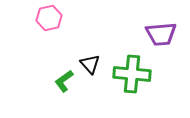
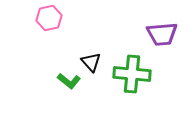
purple trapezoid: moved 1 px right
black triangle: moved 1 px right, 2 px up
green L-shape: moved 5 px right; rotated 105 degrees counterclockwise
